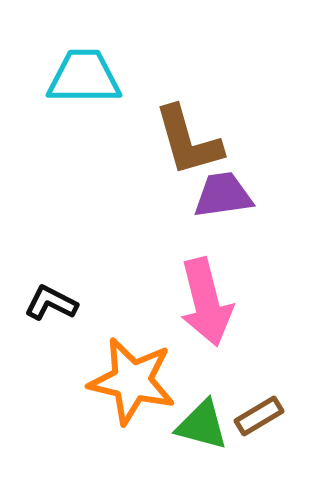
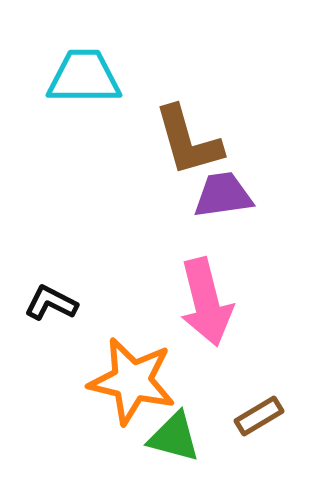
green triangle: moved 28 px left, 12 px down
